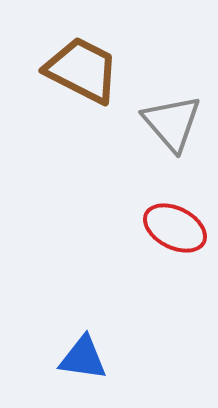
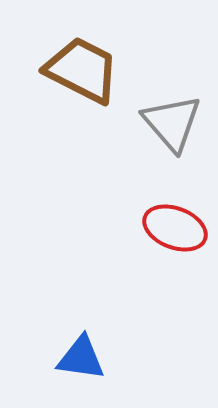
red ellipse: rotated 6 degrees counterclockwise
blue triangle: moved 2 px left
